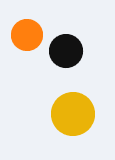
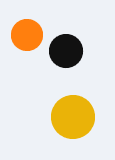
yellow circle: moved 3 px down
